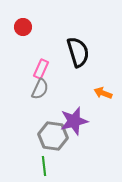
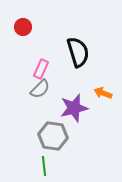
gray semicircle: rotated 20 degrees clockwise
purple star: moved 13 px up
